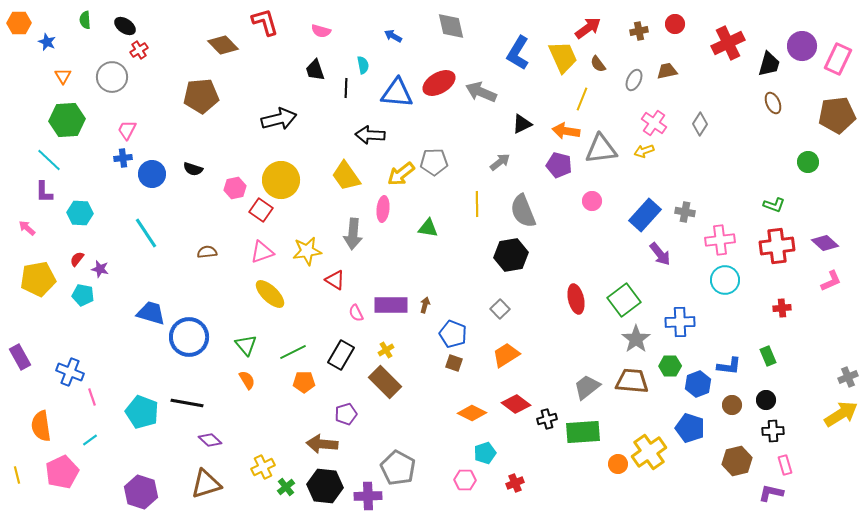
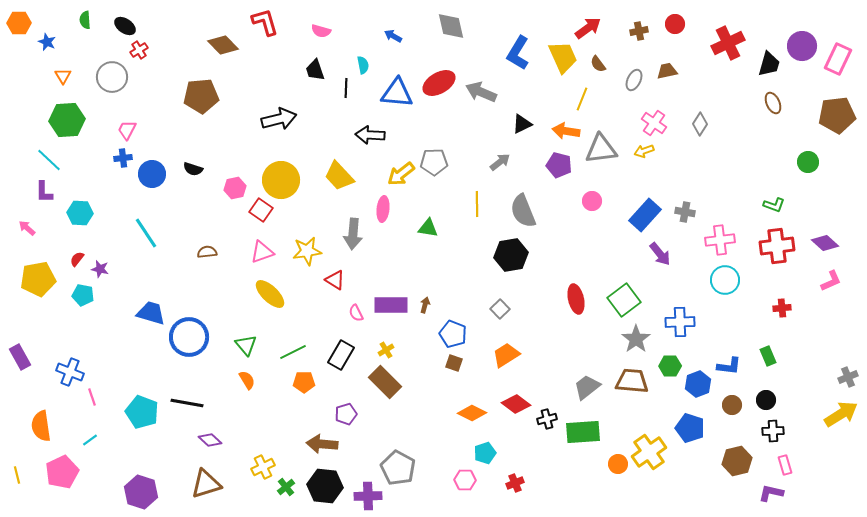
yellow trapezoid at (346, 176): moved 7 px left; rotated 8 degrees counterclockwise
